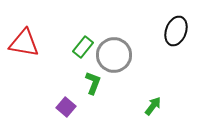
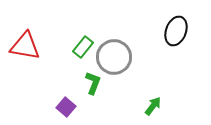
red triangle: moved 1 px right, 3 px down
gray circle: moved 2 px down
